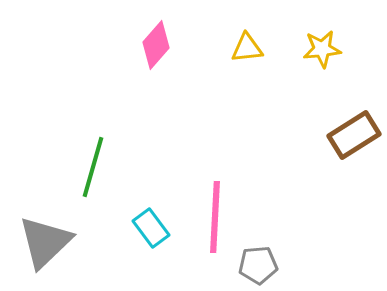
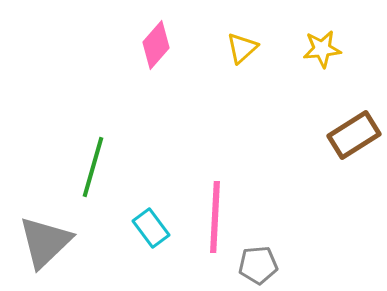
yellow triangle: moved 5 px left; rotated 36 degrees counterclockwise
